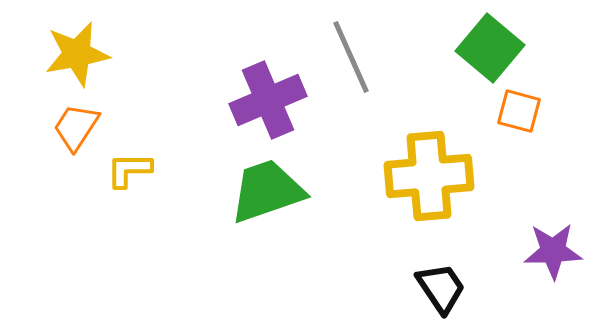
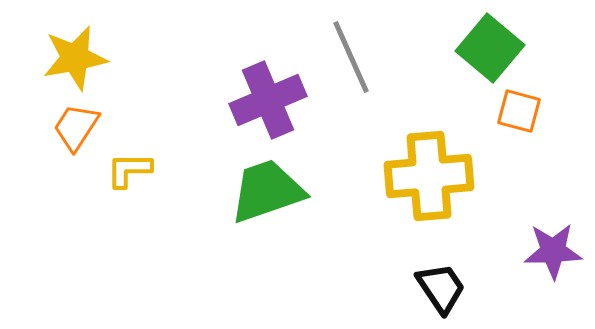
yellow star: moved 2 px left, 4 px down
